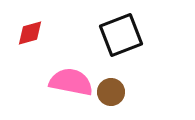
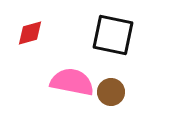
black square: moved 8 px left; rotated 33 degrees clockwise
pink semicircle: moved 1 px right
